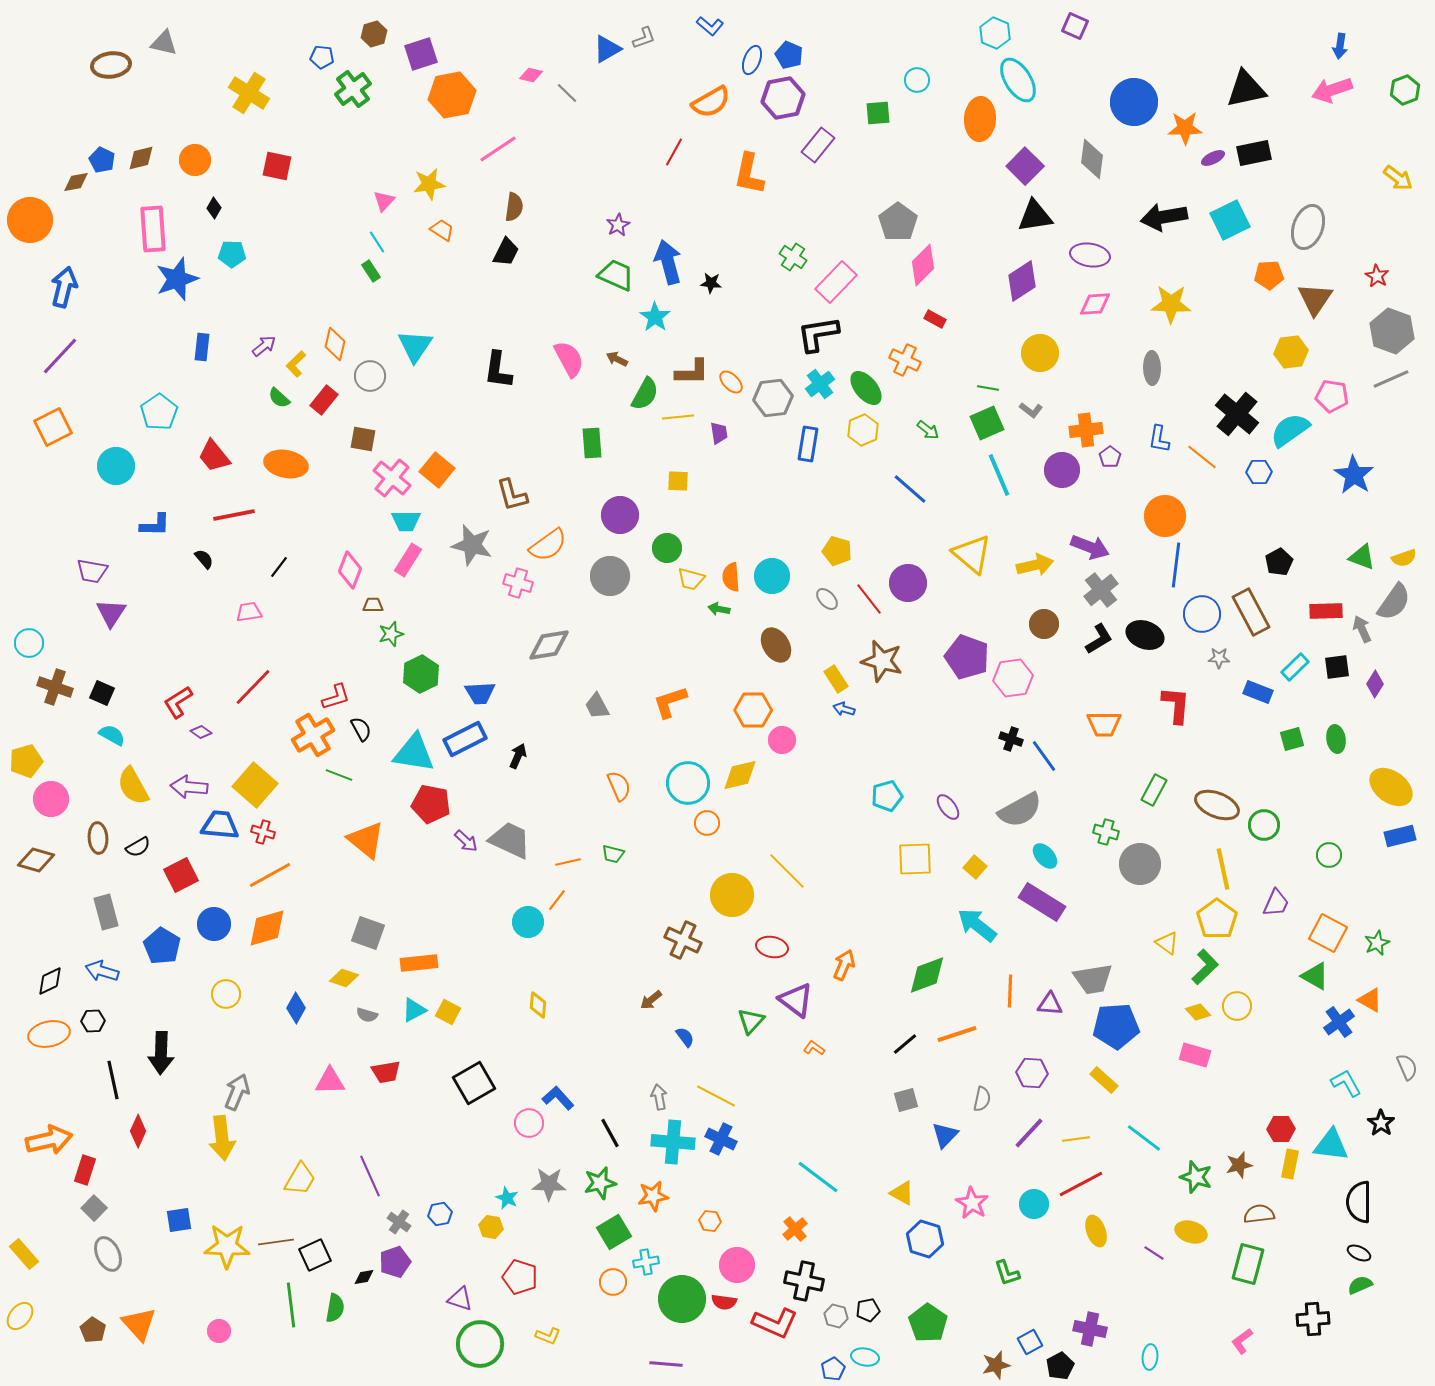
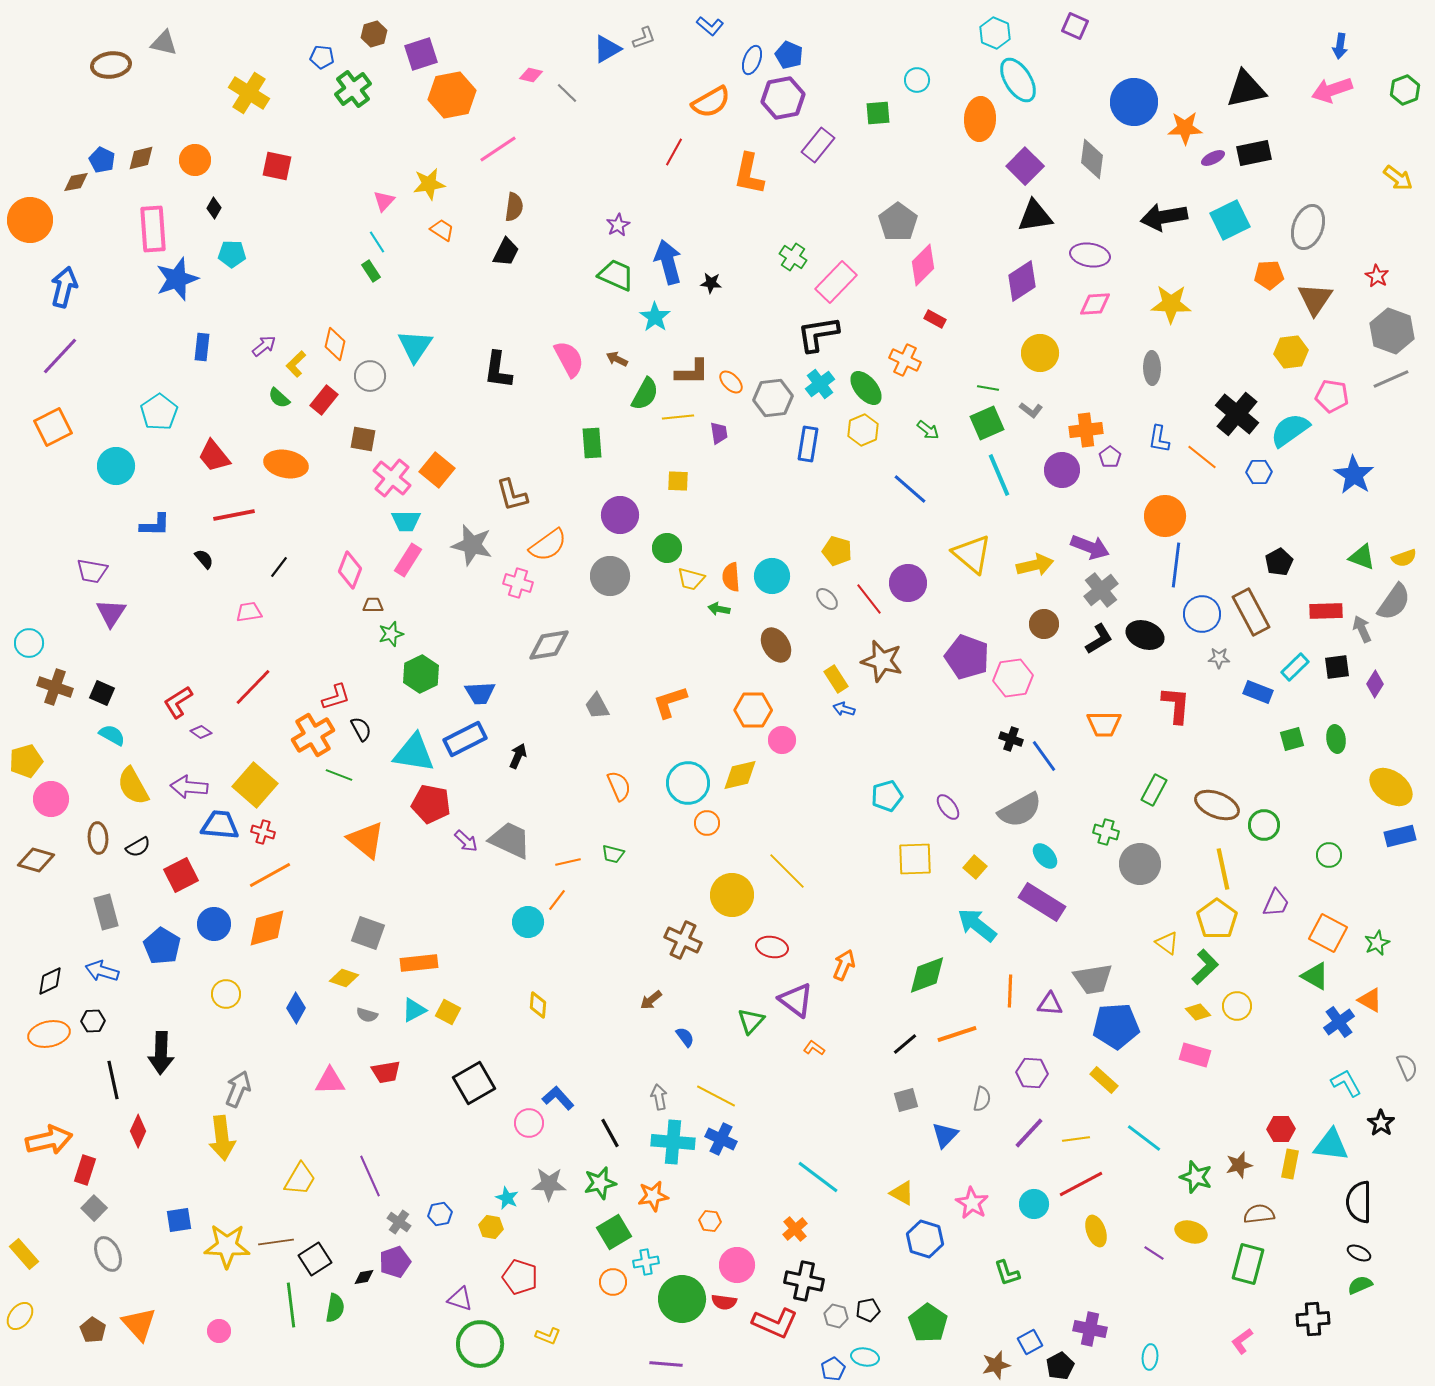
gray arrow at (237, 1092): moved 1 px right, 3 px up
black square at (315, 1255): moved 4 px down; rotated 8 degrees counterclockwise
